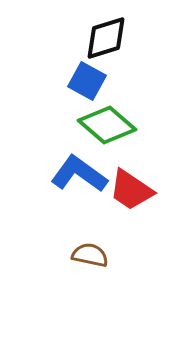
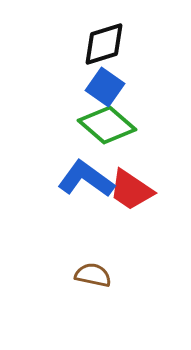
black diamond: moved 2 px left, 6 px down
blue square: moved 18 px right, 6 px down; rotated 6 degrees clockwise
blue L-shape: moved 7 px right, 5 px down
brown semicircle: moved 3 px right, 20 px down
